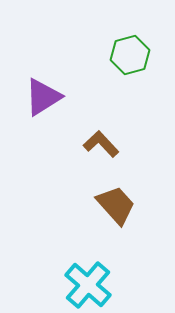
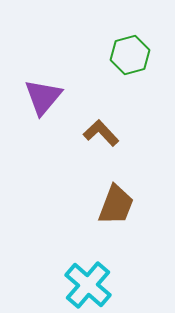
purple triangle: rotated 18 degrees counterclockwise
brown L-shape: moved 11 px up
brown trapezoid: rotated 63 degrees clockwise
